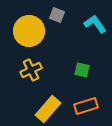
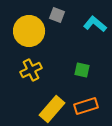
cyan L-shape: rotated 15 degrees counterclockwise
yellow rectangle: moved 4 px right
